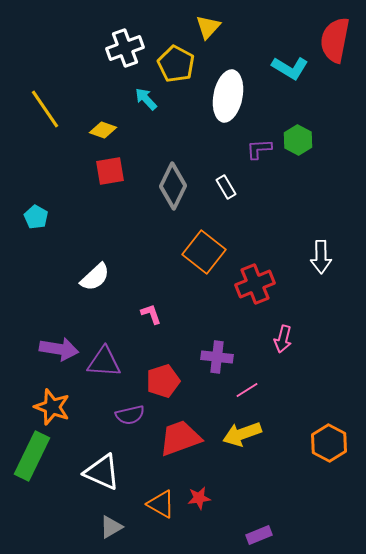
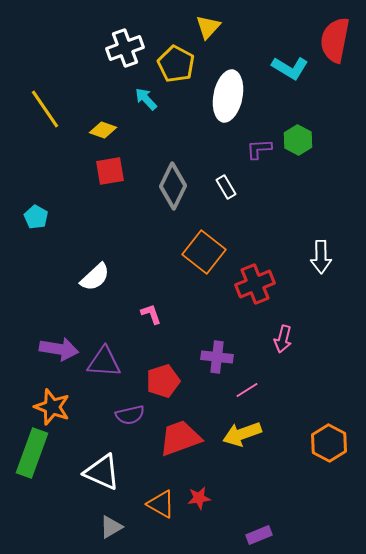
green rectangle: moved 3 px up; rotated 6 degrees counterclockwise
